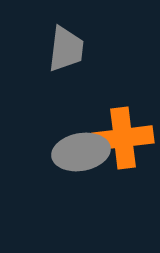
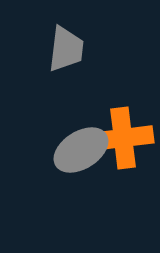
gray ellipse: moved 2 px up; rotated 22 degrees counterclockwise
